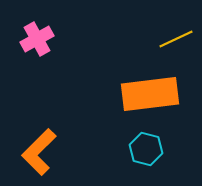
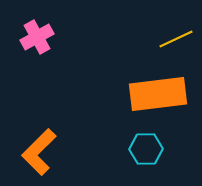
pink cross: moved 2 px up
orange rectangle: moved 8 px right
cyan hexagon: rotated 16 degrees counterclockwise
